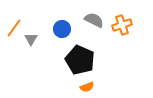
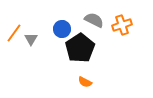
orange line: moved 5 px down
black pentagon: moved 12 px up; rotated 16 degrees clockwise
orange semicircle: moved 2 px left, 5 px up; rotated 48 degrees clockwise
